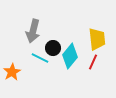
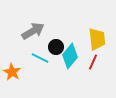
gray arrow: rotated 135 degrees counterclockwise
black circle: moved 3 px right, 1 px up
orange star: rotated 12 degrees counterclockwise
